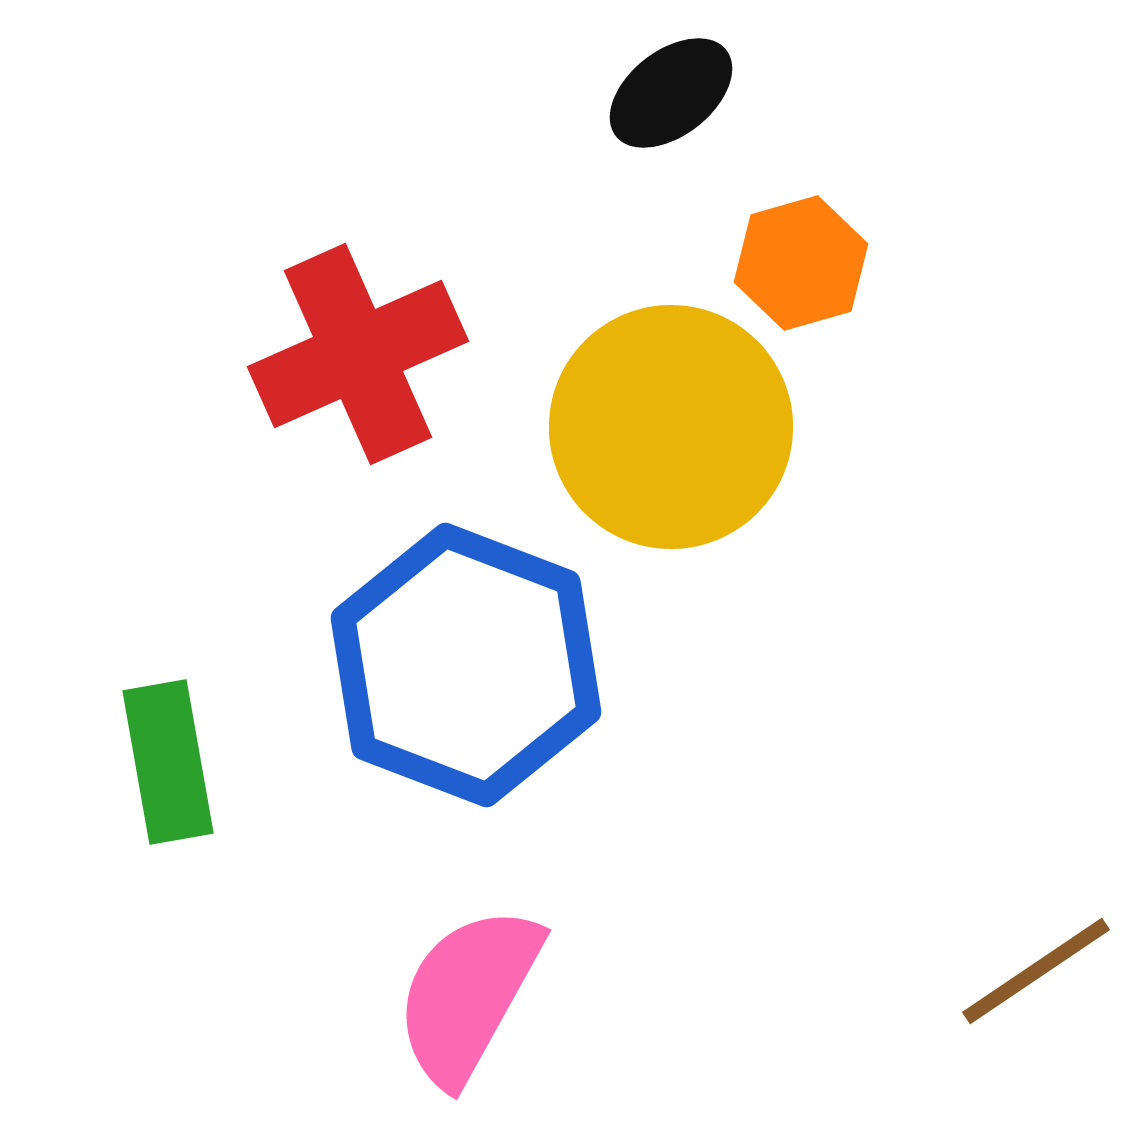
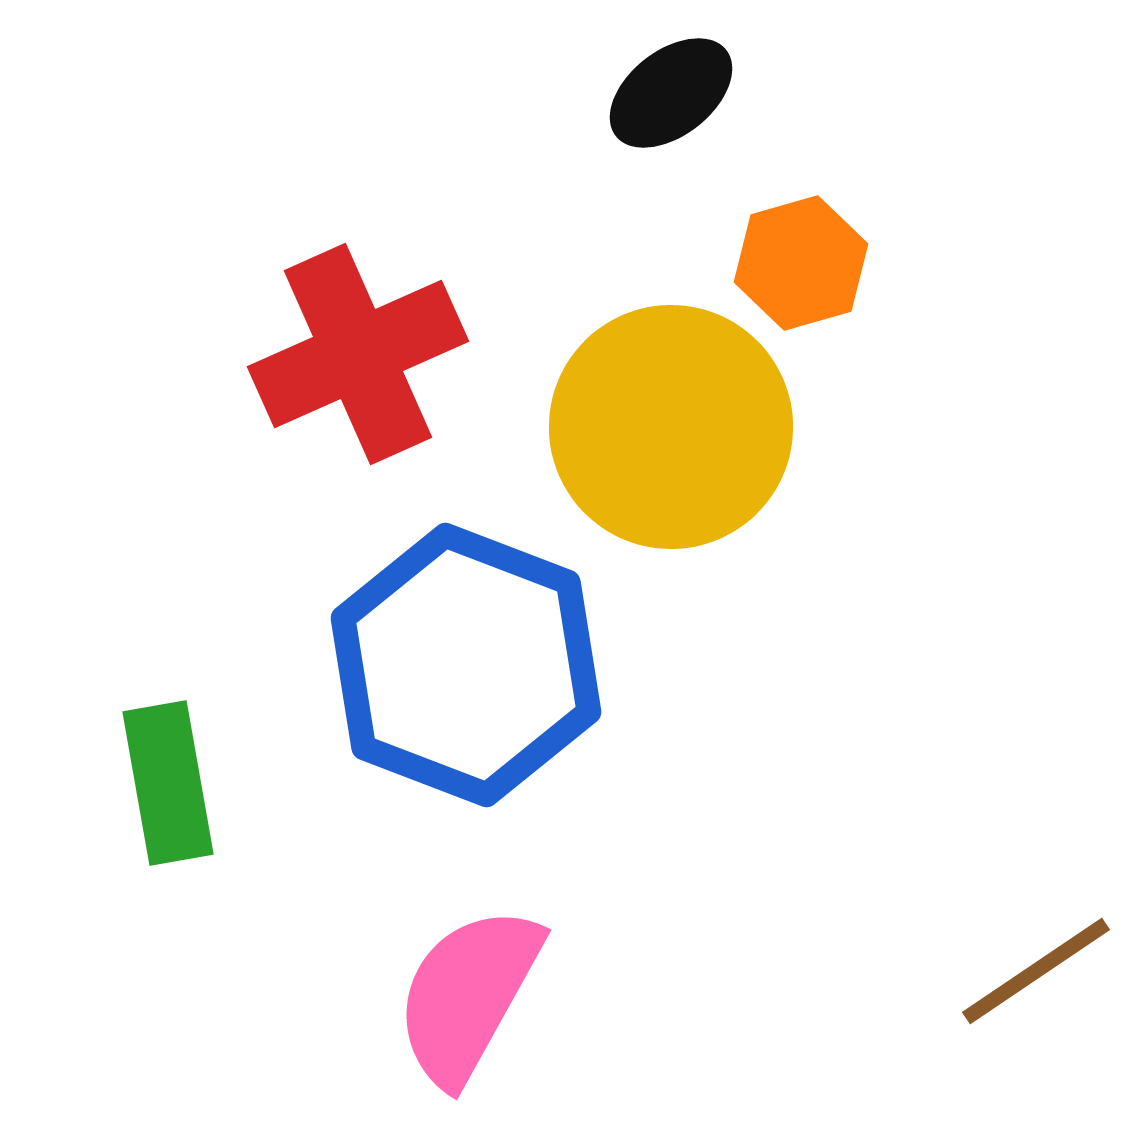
green rectangle: moved 21 px down
